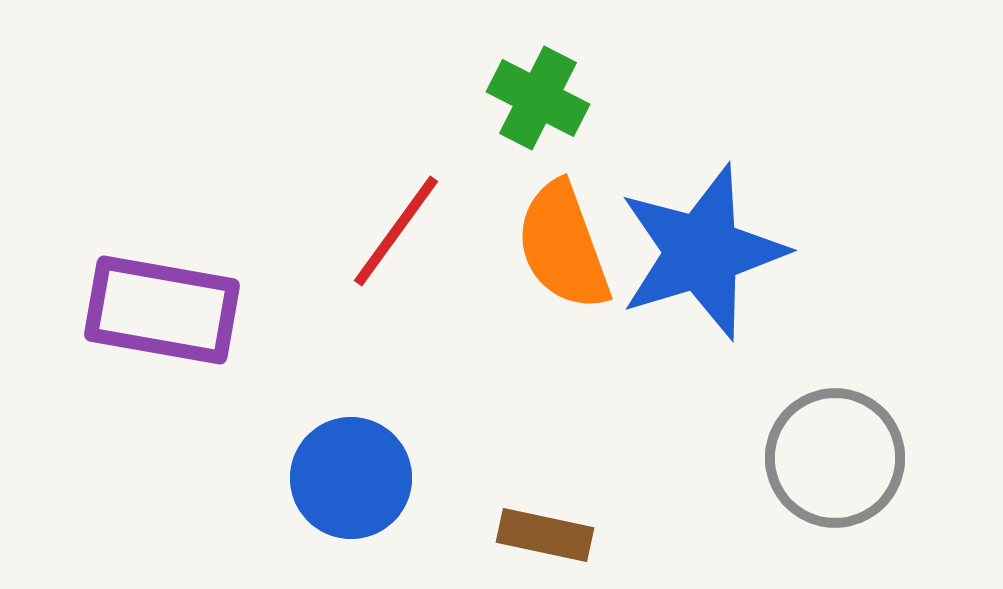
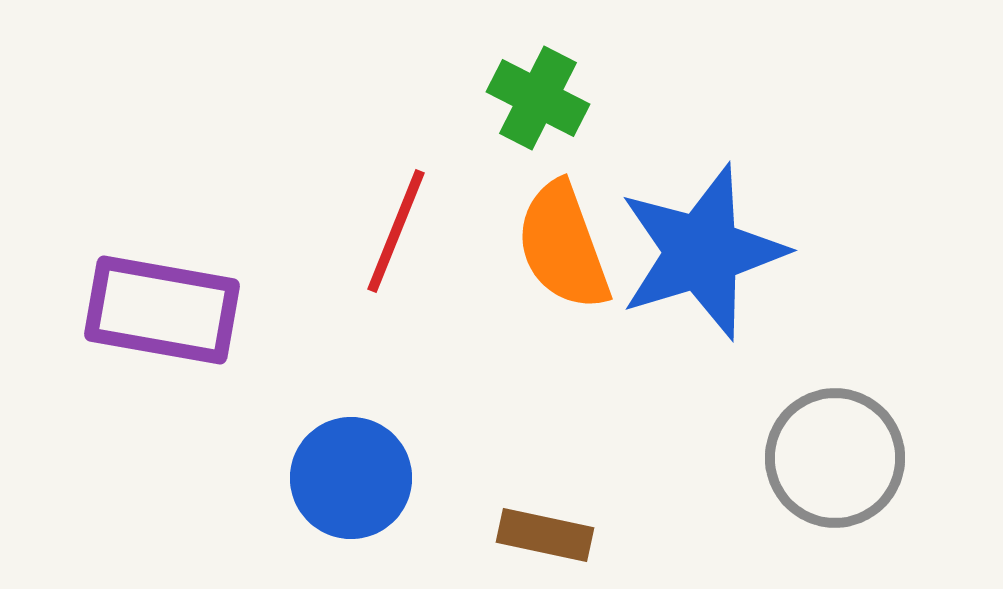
red line: rotated 14 degrees counterclockwise
